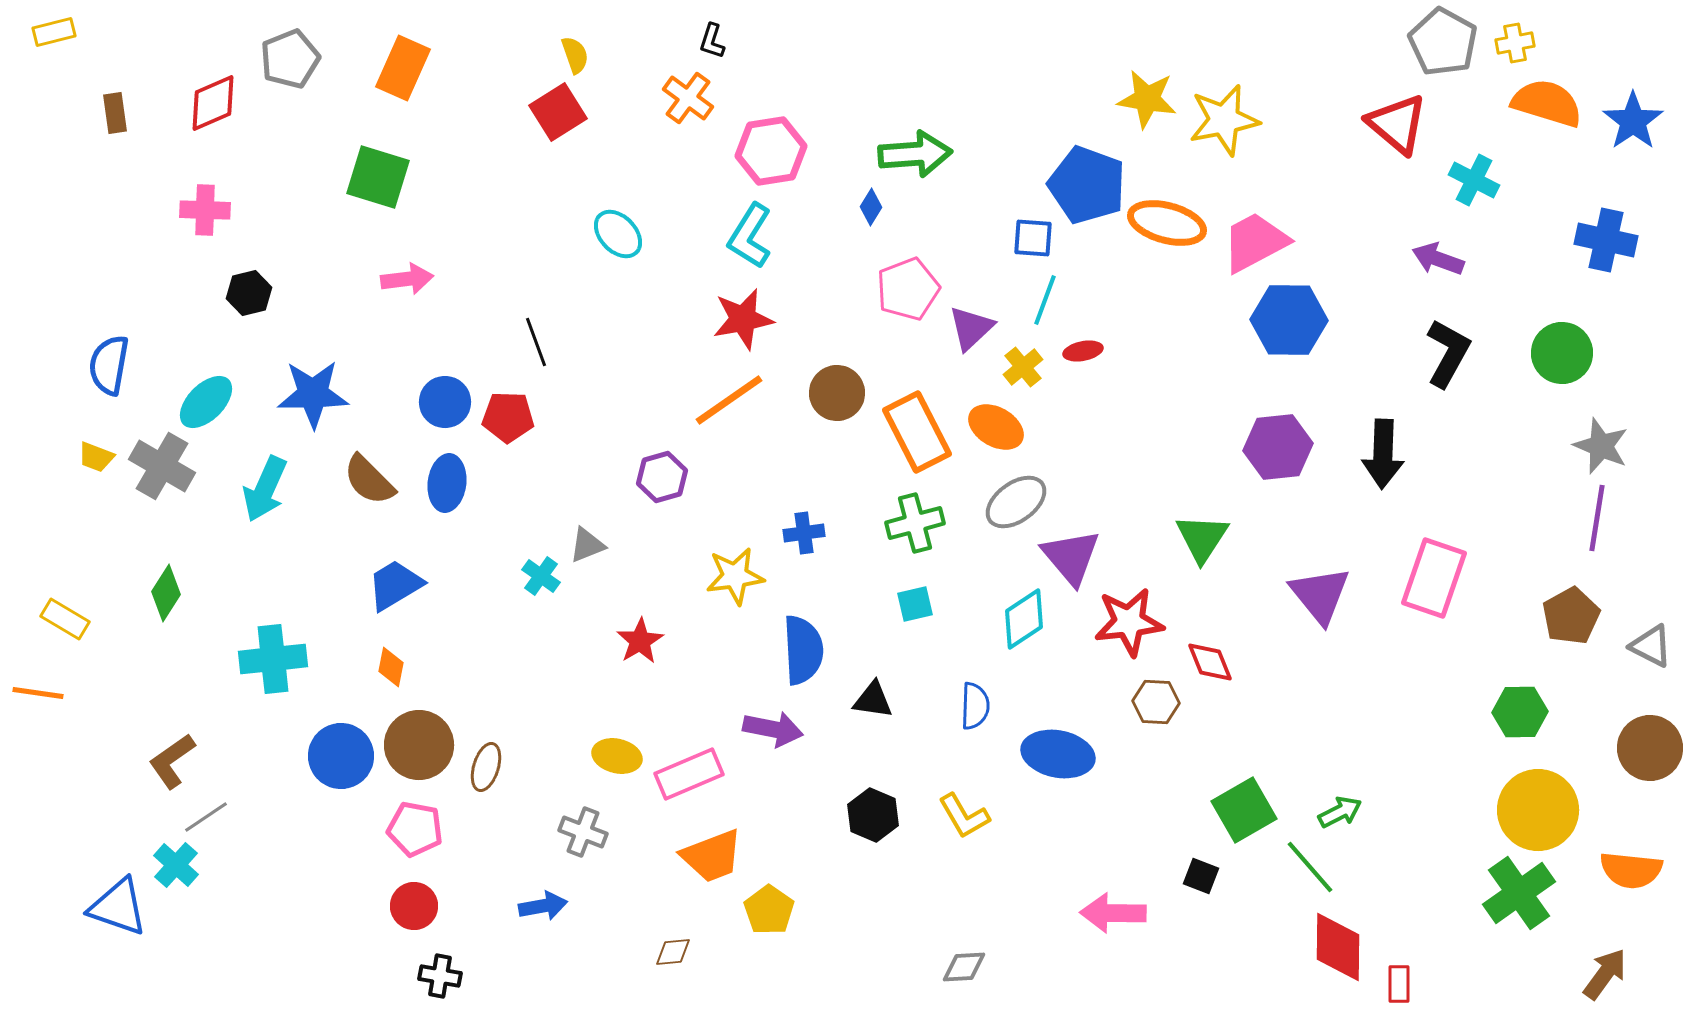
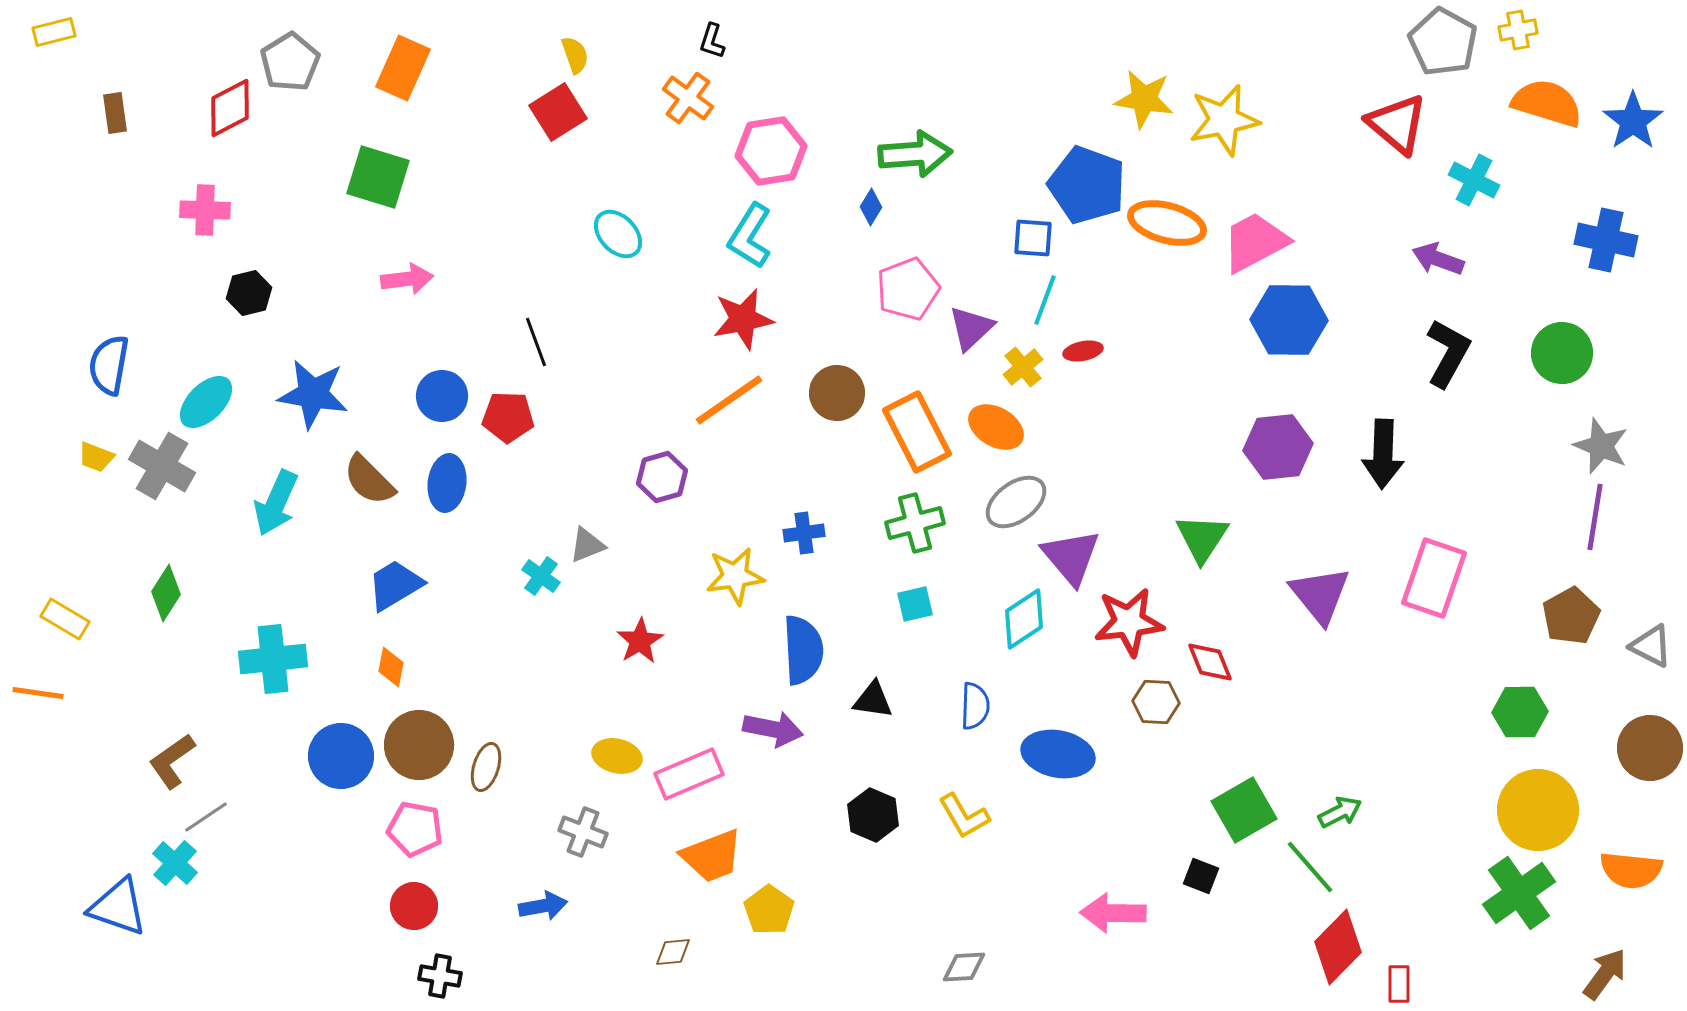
yellow cross at (1515, 43): moved 3 px right, 13 px up
gray pentagon at (290, 59): moved 3 px down; rotated 10 degrees counterclockwise
yellow star at (1147, 99): moved 3 px left
red diamond at (213, 103): moved 17 px right, 5 px down; rotated 4 degrees counterclockwise
blue star at (313, 394): rotated 10 degrees clockwise
blue circle at (445, 402): moved 3 px left, 6 px up
cyan arrow at (265, 489): moved 11 px right, 14 px down
purple line at (1597, 518): moved 2 px left, 1 px up
cyan cross at (176, 865): moved 1 px left, 2 px up
red diamond at (1338, 947): rotated 44 degrees clockwise
